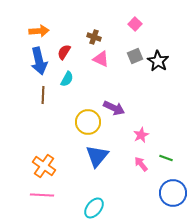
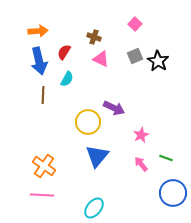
orange arrow: moved 1 px left
